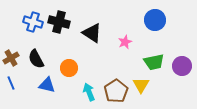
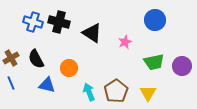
yellow triangle: moved 7 px right, 8 px down
